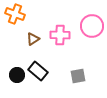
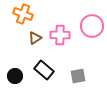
orange cross: moved 8 px right
brown triangle: moved 2 px right, 1 px up
black rectangle: moved 6 px right, 1 px up
black circle: moved 2 px left, 1 px down
